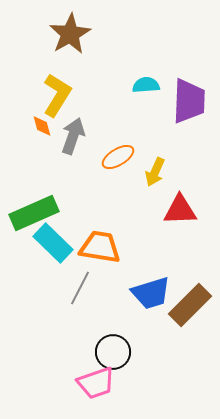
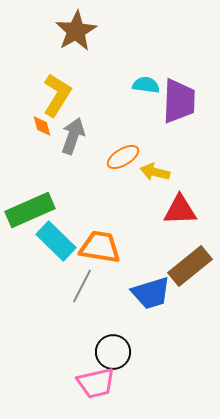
brown star: moved 6 px right, 3 px up
cyan semicircle: rotated 12 degrees clockwise
purple trapezoid: moved 10 px left
orange ellipse: moved 5 px right
yellow arrow: rotated 80 degrees clockwise
green rectangle: moved 4 px left, 3 px up
cyan rectangle: moved 3 px right, 2 px up
gray line: moved 2 px right, 2 px up
brown rectangle: moved 39 px up; rotated 6 degrees clockwise
pink trapezoid: rotated 6 degrees clockwise
